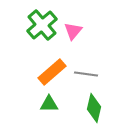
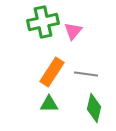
green cross: moved 1 px right, 3 px up; rotated 28 degrees clockwise
orange rectangle: rotated 16 degrees counterclockwise
